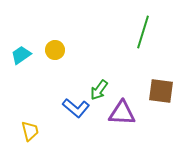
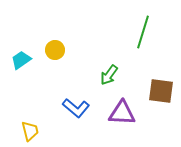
cyan trapezoid: moved 5 px down
green arrow: moved 10 px right, 15 px up
